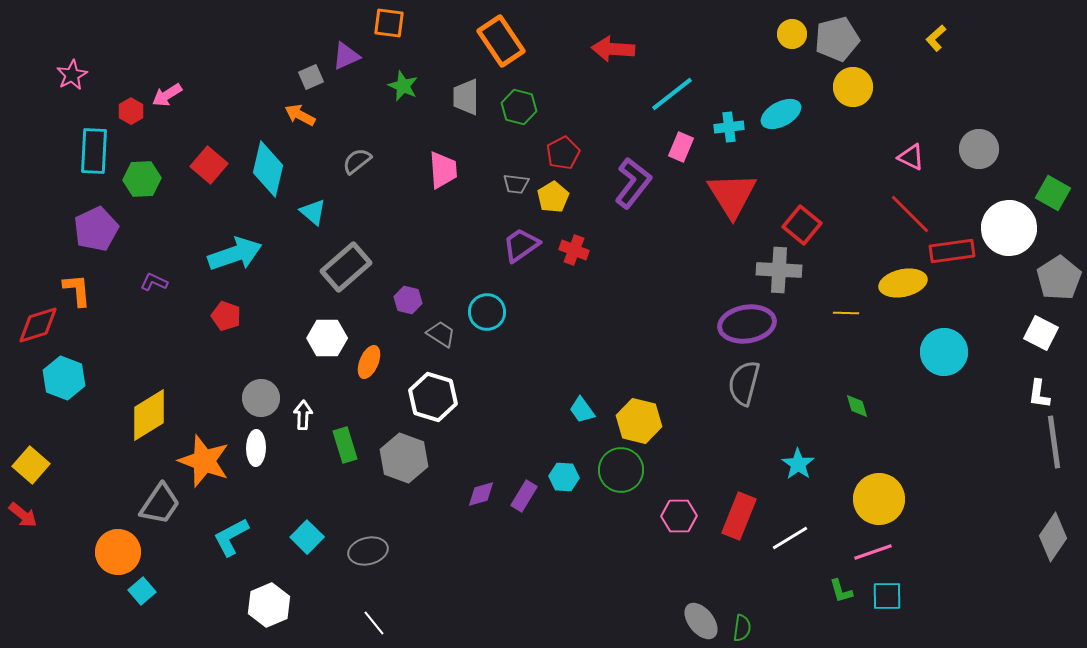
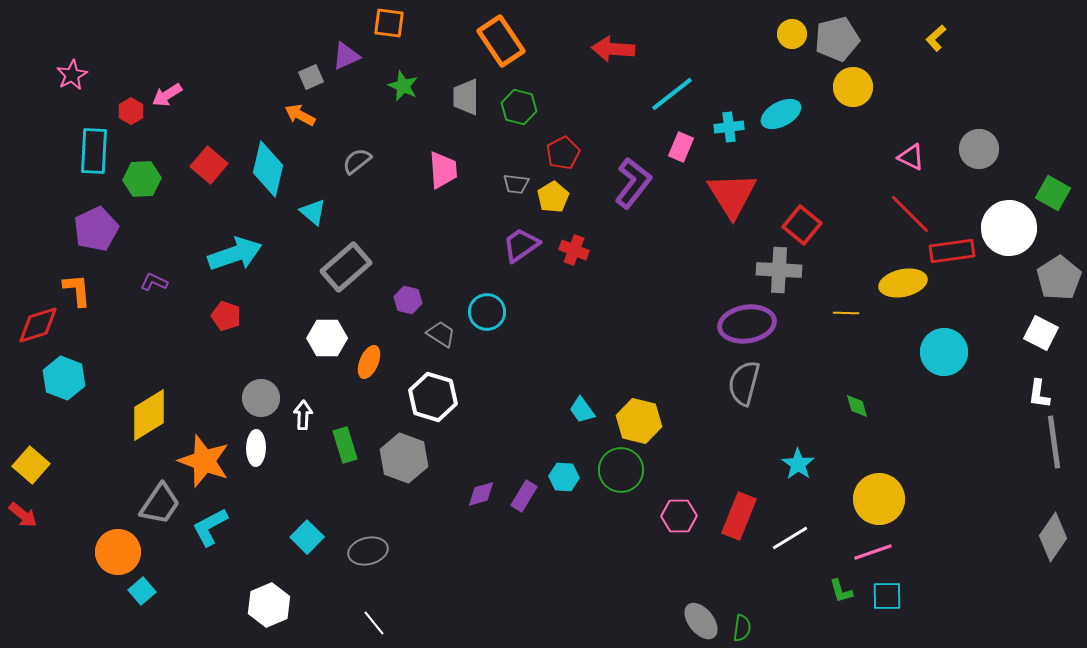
cyan L-shape at (231, 537): moved 21 px left, 10 px up
